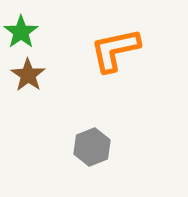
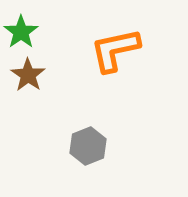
gray hexagon: moved 4 px left, 1 px up
